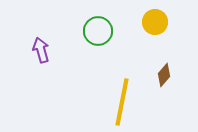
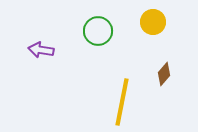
yellow circle: moved 2 px left
purple arrow: rotated 65 degrees counterclockwise
brown diamond: moved 1 px up
